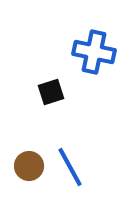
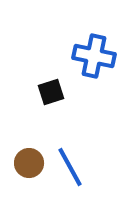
blue cross: moved 4 px down
brown circle: moved 3 px up
